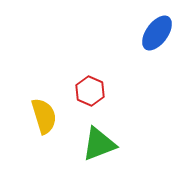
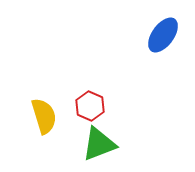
blue ellipse: moved 6 px right, 2 px down
red hexagon: moved 15 px down
